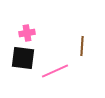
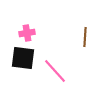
brown line: moved 3 px right, 9 px up
pink line: rotated 72 degrees clockwise
